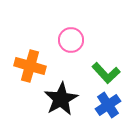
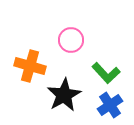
black star: moved 3 px right, 4 px up
blue cross: moved 2 px right
